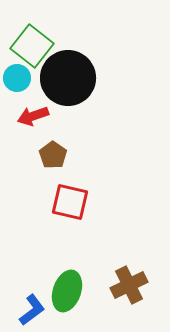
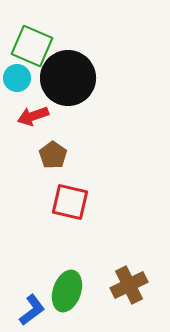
green square: rotated 15 degrees counterclockwise
